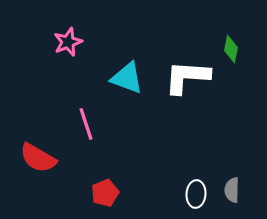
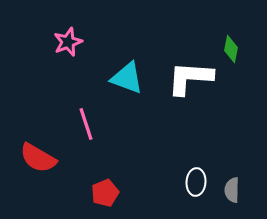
white L-shape: moved 3 px right, 1 px down
white ellipse: moved 12 px up
